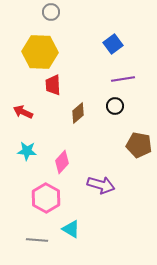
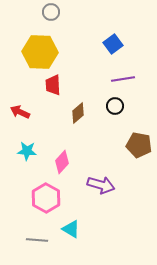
red arrow: moved 3 px left
